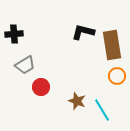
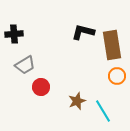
brown star: rotated 30 degrees clockwise
cyan line: moved 1 px right, 1 px down
